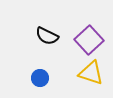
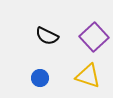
purple square: moved 5 px right, 3 px up
yellow triangle: moved 3 px left, 3 px down
